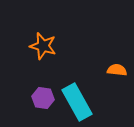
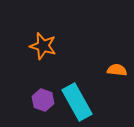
purple hexagon: moved 2 px down; rotated 10 degrees clockwise
